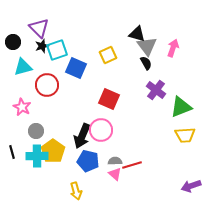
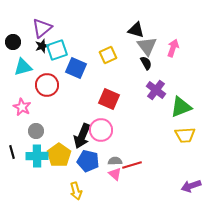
purple triangle: moved 3 px right; rotated 35 degrees clockwise
black triangle: moved 1 px left, 4 px up
yellow pentagon: moved 6 px right, 4 px down
